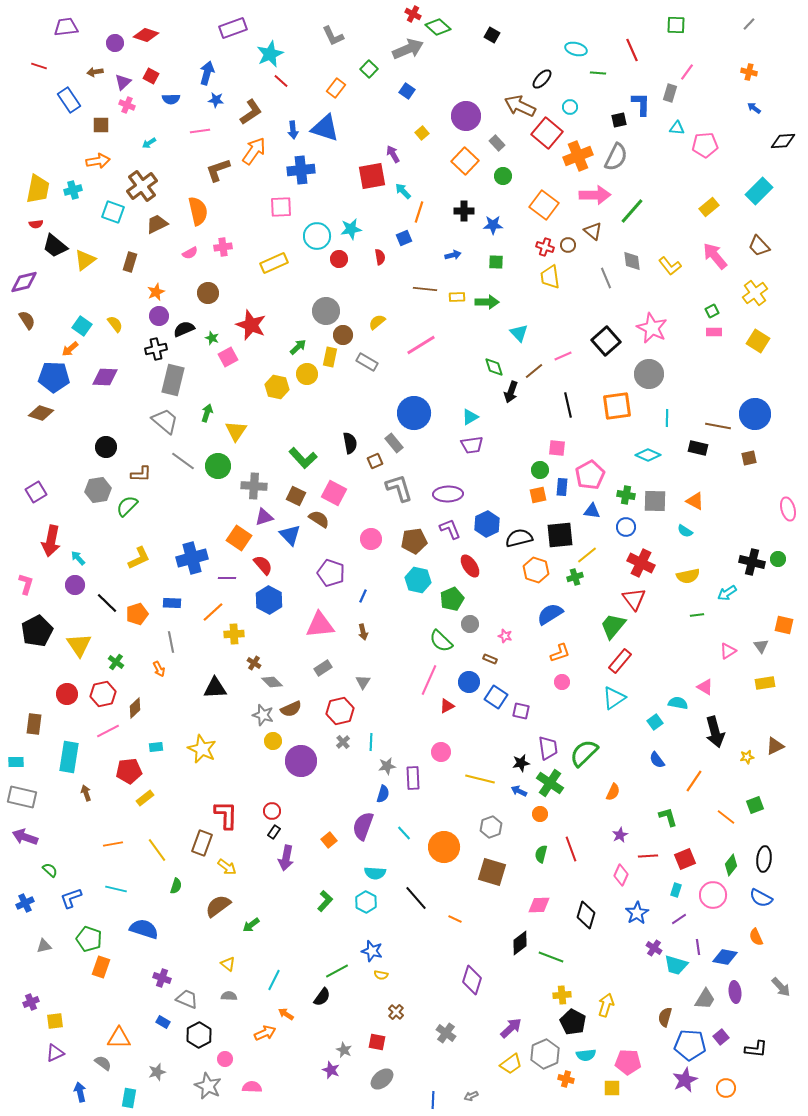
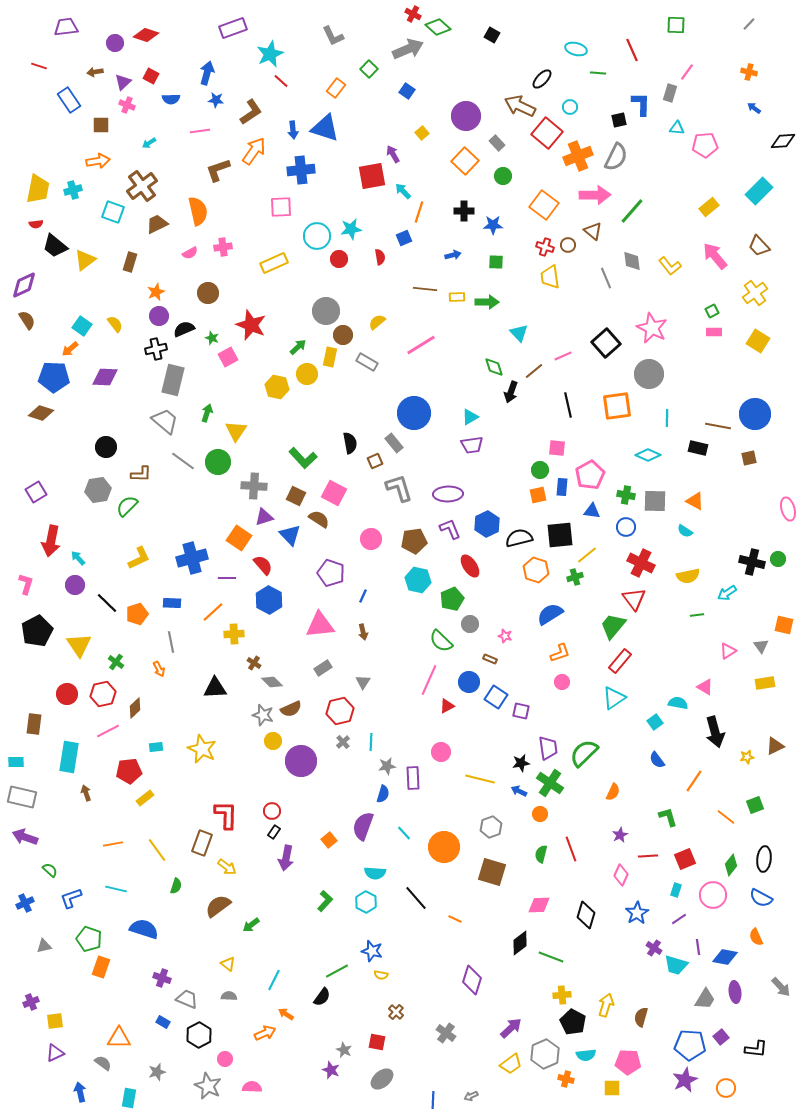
purple diamond at (24, 282): moved 3 px down; rotated 12 degrees counterclockwise
black square at (606, 341): moved 2 px down
green circle at (218, 466): moved 4 px up
brown semicircle at (665, 1017): moved 24 px left
